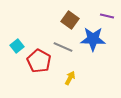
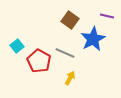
blue star: rotated 30 degrees counterclockwise
gray line: moved 2 px right, 6 px down
